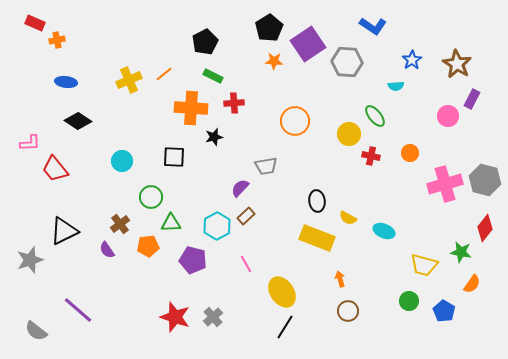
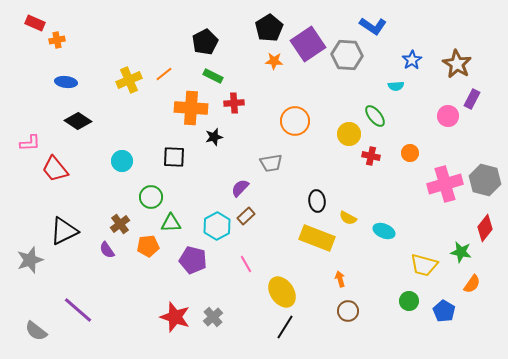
gray hexagon at (347, 62): moved 7 px up
gray trapezoid at (266, 166): moved 5 px right, 3 px up
